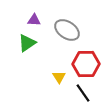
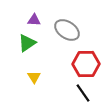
yellow triangle: moved 25 px left
